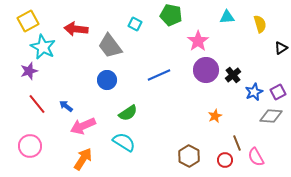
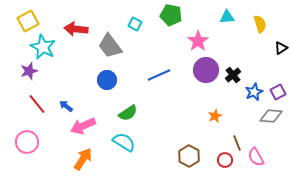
pink circle: moved 3 px left, 4 px up
